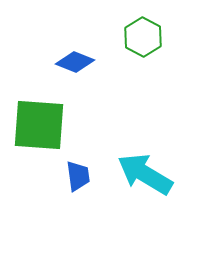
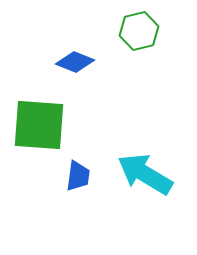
green hexagon: moved 4 px left, 6 px up; rotated 18 degrees clockwise
blue trapezoid: rotated 16 degrees clockwise
